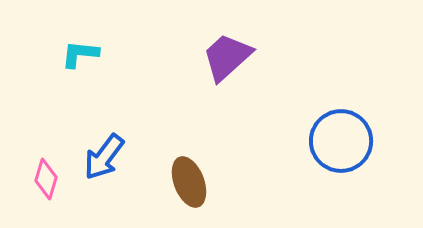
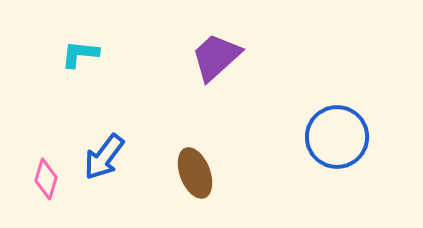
purple trapezoid: moved 11 px left
blue circle: moved 4 px left, 4 px up
brown ellipse: moved 6 px right, 9 px up
